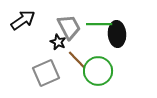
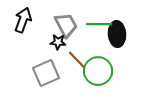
black arrow: rotated 35 degrees counterclockwise
gray trapezoid: moved 3 px left, 2 px up
black star: rotated 21 degrees counterclockwise
